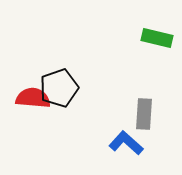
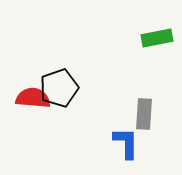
green rectangle: rotated 24 degrees counterclockwise
blue L-shape: rotated 48 degrees clockwise
